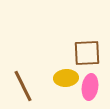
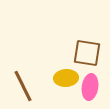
brown square: rotated 12 degrees clockwise
